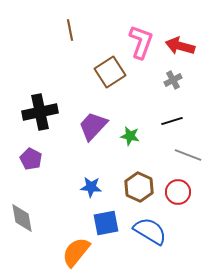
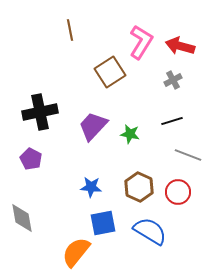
pink L-shape: rotated 12 degrees clockwise
green star: moved 2 px up
blue square: moved 3 px left
